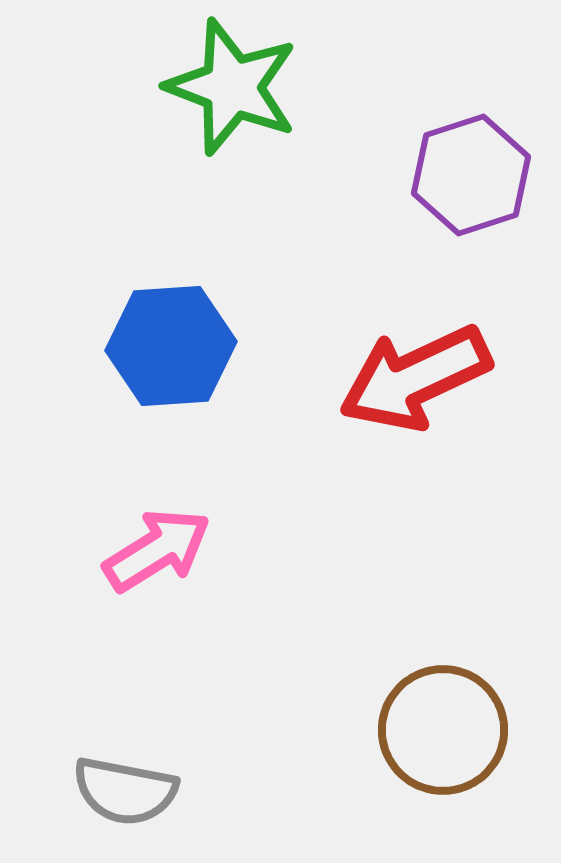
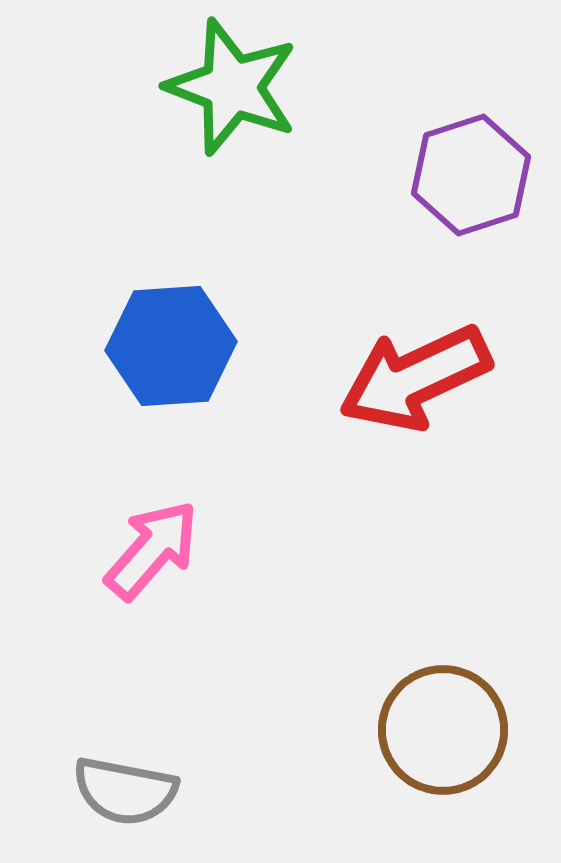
pink arrow: moved 5 px left; rotated 17 degrees counterclockwise
